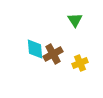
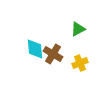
green triangle: moved 3 px right, 9 px down; rotated 35 degrees clockwise
brown cross: rotated 30 degrees counterclockwise
